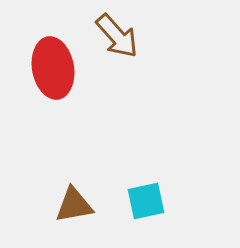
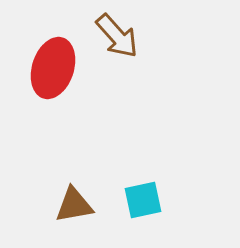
red ellipse: rotated 28 degrees clockwise
cyan square: moved 3 px left, 1 px up
